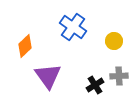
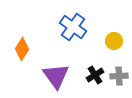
orange diamond: moved 3 px left, 3 px down; rotated 15 degrees counterclockwise
purple triangle: moved 8 px right
black cross: moved 10 px up
